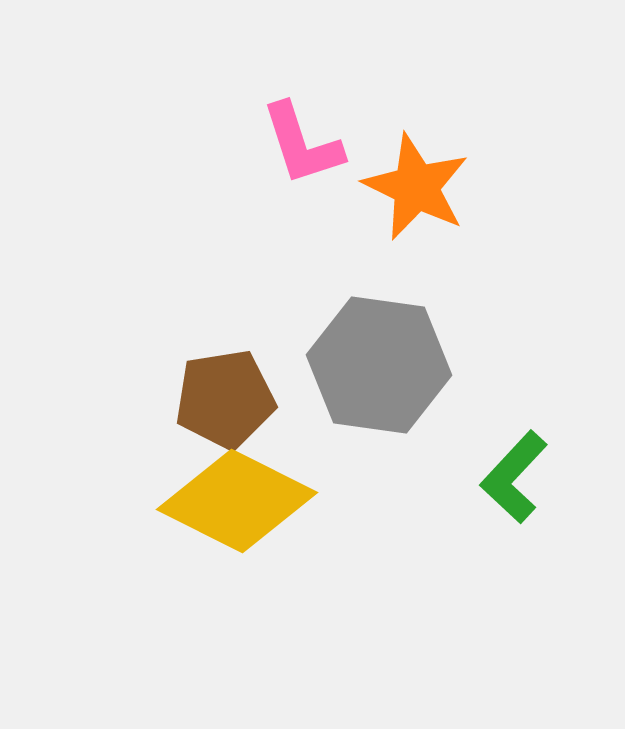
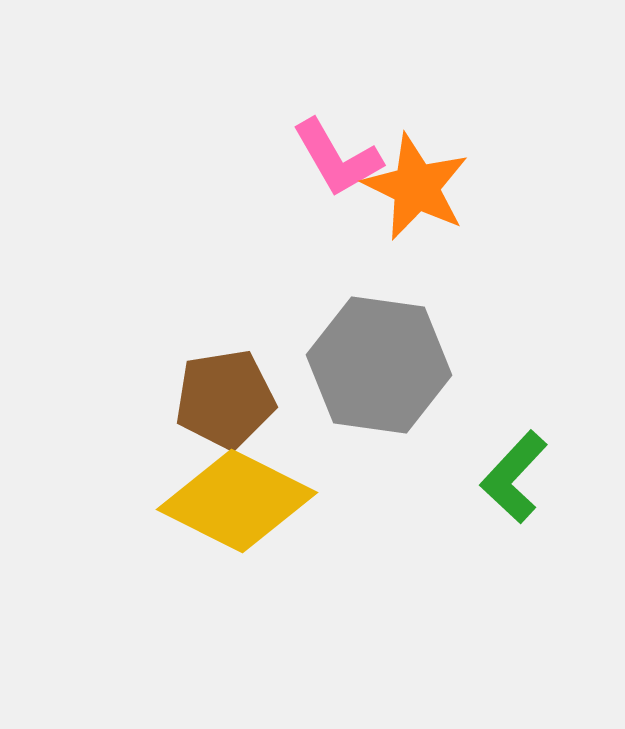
pink L-shape: moved 35 px right, 14 px down; rotated 12 degrees counterclockwise
